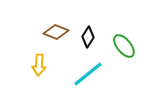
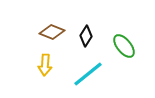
brown diamond: moved 4 px left
black diamond: moved 2 px left, 1 px up
yellow arrow: moved 6 px right
